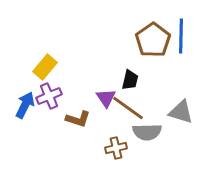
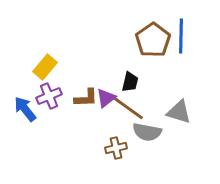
black trapezoid: moved 2 px down
purple triangle: rotated 25 degrees clockwise
blue arrow: moved 4 px down; rotated 64 degrees counterclockwise
gray triangle: moved 2 px left
brown L-shape: moved 8 px right, 21 px up; rotated 20 degrees counterclockwise
gray semicircle: rotated 12 degrees clockwise
